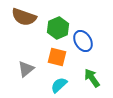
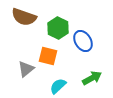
green hexagon: rotated 10 degrees counterclockwise
orange square: moved 9 px left, 1 px up
green arrow: rotated 96 degrees clockwise
cyan semicircle: moved 1 px left, 1 px down
